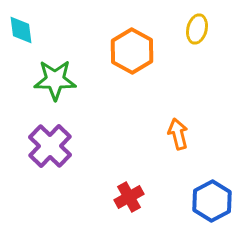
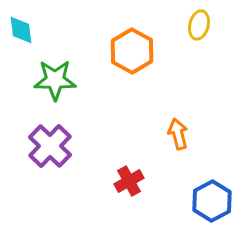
yellow ellipse: moved 2 px right, 4 px up
red cross: moved 16 px up
